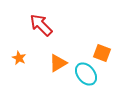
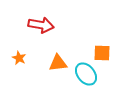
red arrow: rotated 145 degrees clockwise
orange square: rotated 18 degrees counterclockwise
orange triangle: rotated 24 degrees clockwise
